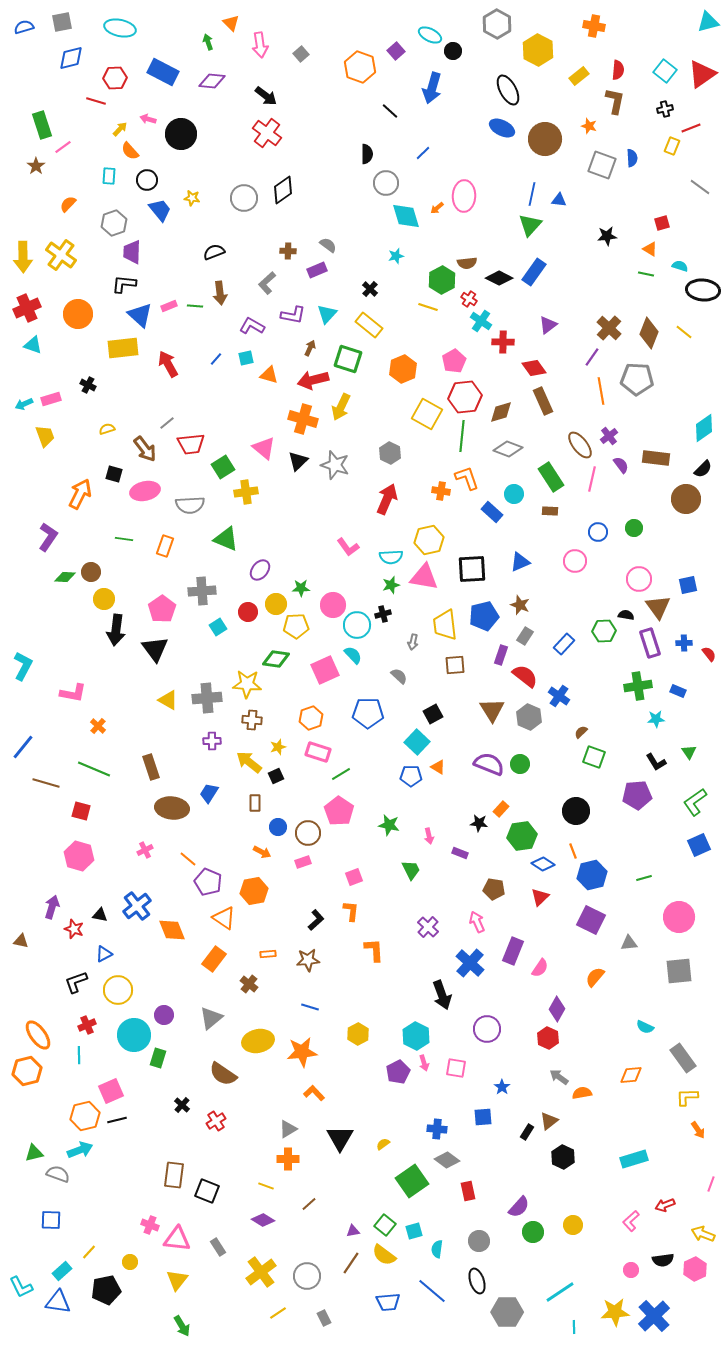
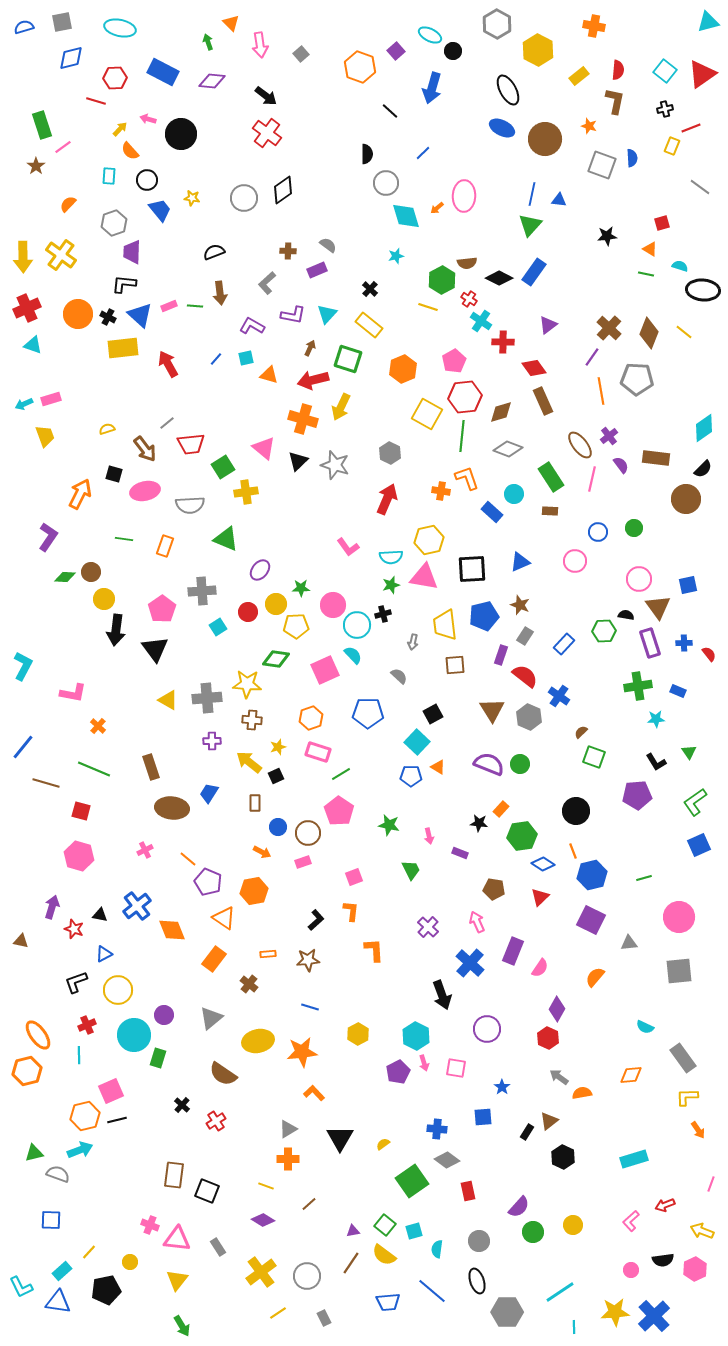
black cross at (88, 385): moved 20 px right, 68 px up
yellow arrow at (703, 1234): moved 1 px left, 3 px up
